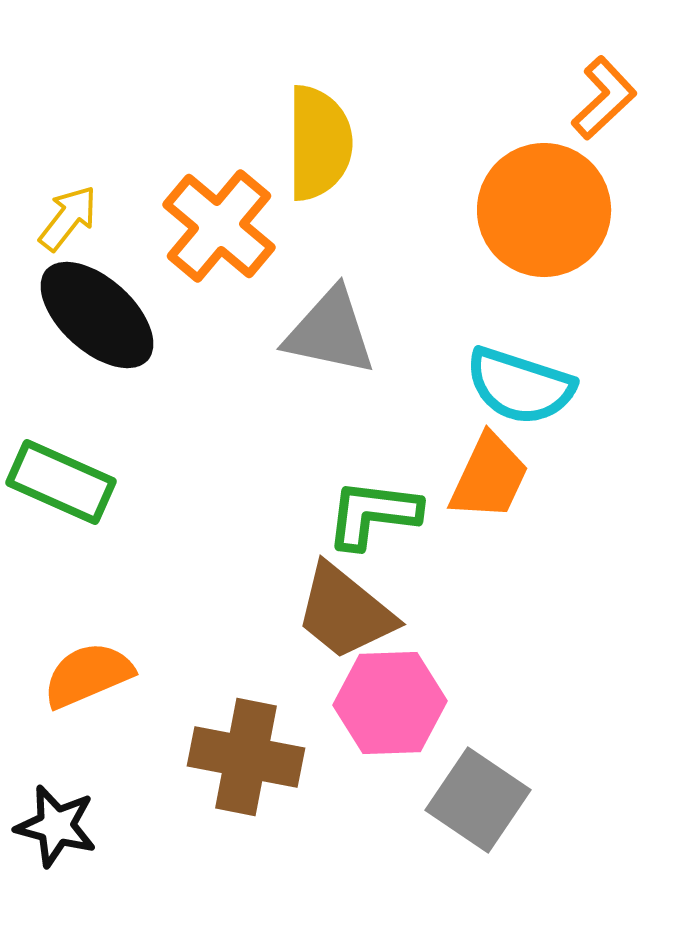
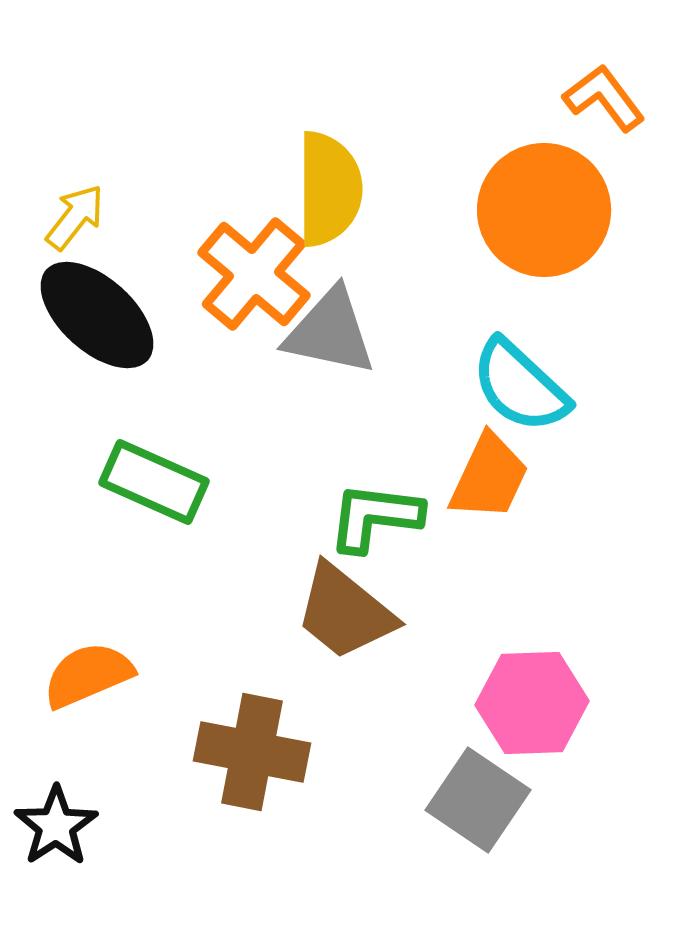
orange L-shape: rotated 84 degrees counterclockwise
yellow semicircle: moved 10 px right, 46 px down
yellow arrow: moved 7 px right, 1 px up
orange cross: moved 35 px right, 48 px down
cyan semicircle: rotated 25 degrees clockwise
green rectangle: moved 93 px right
green L-shape: moved 2 px right, 3 px down
pink hexagon: moved 142 px right
brown cross: moved 6 px right, 5 px up
black star: rotated 24 degrees clockwise
